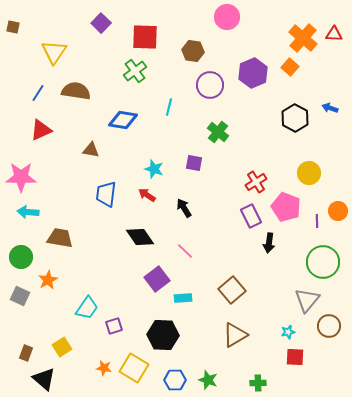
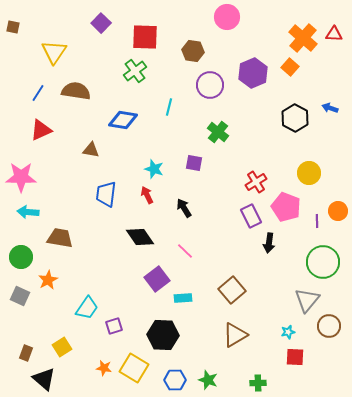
red arrow at (147, 195): rotated 30 degrees clockwise
